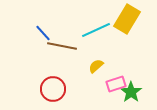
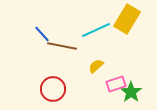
blue line: moved 1 px left, 1 px down
